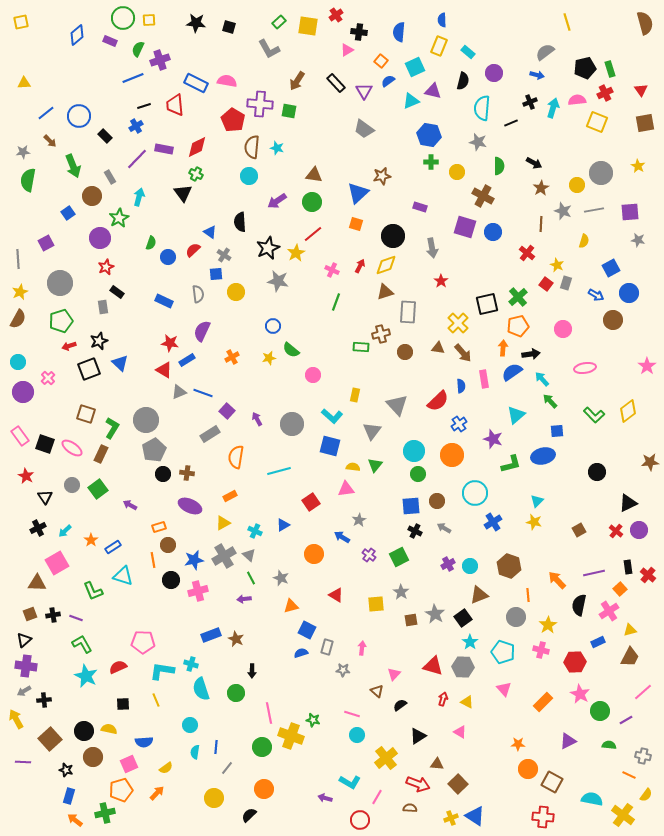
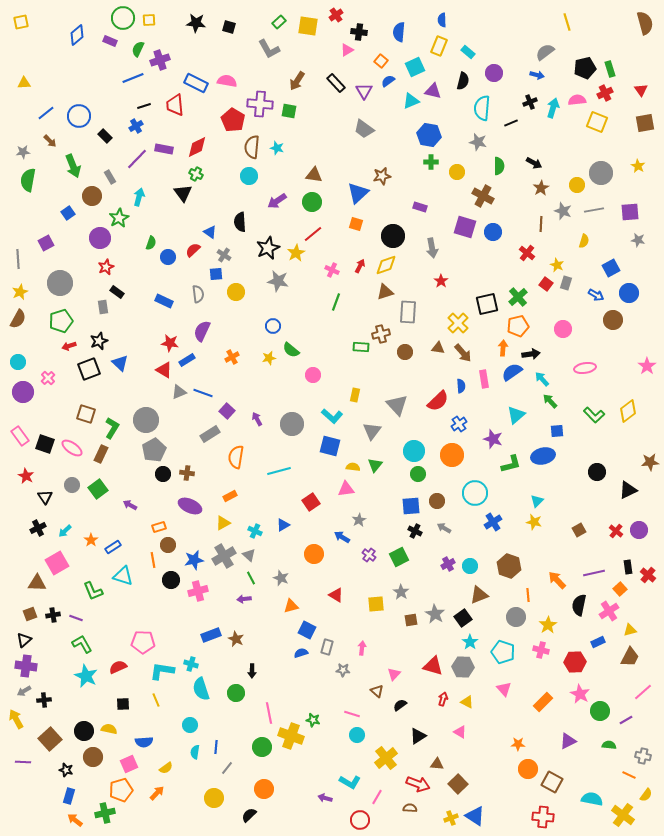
black triangle at (628, 503): moved 13 px up
